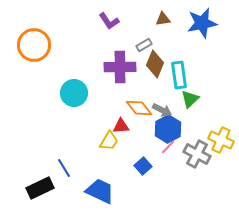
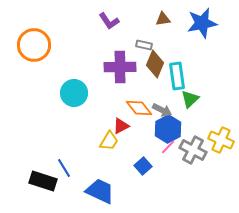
gray rectangle: rotated 42 degrees clockwise
cyan rectangle: moved 2 px left, 1 px down
red triangle: rotated 24 degrees counterclockwise
gray cross: moved 4 px left, 4 px up
black rectangle: moved 3 px right, 7 px up; rotated 44 degrees clockwise
